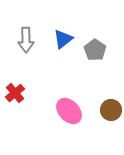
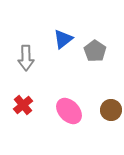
gray arrow: moved 18 px down
gray pentagon: moved 1 px down
red cross: moved 8 px right, 12 px down
